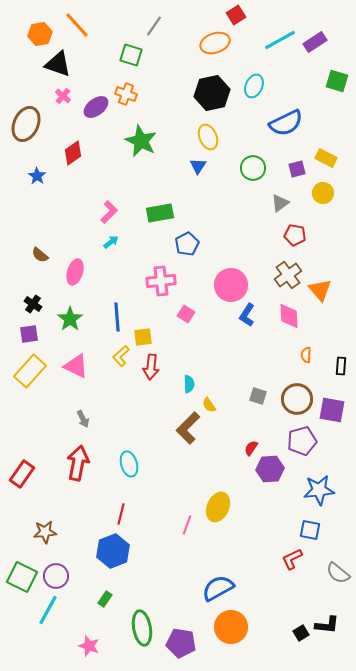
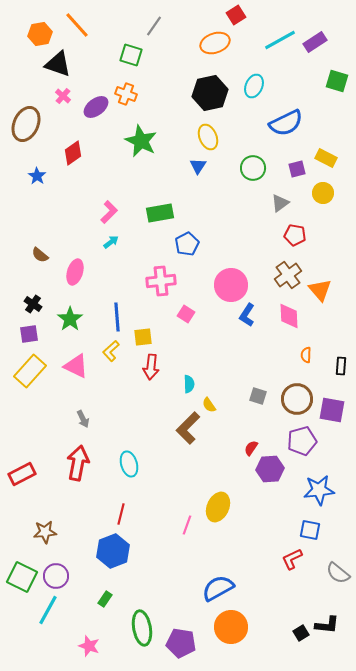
black hexagon at (212, 93): moved 2 px left
yellow L-shape at (121, 356): moved 10 px left, 5 px up
red rectangle at (22, 474): rotated 28 degrees clockwise
